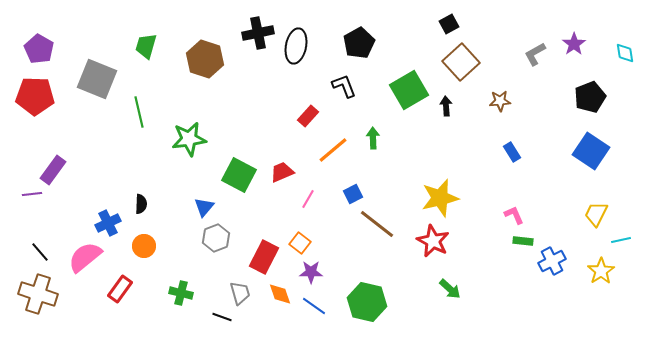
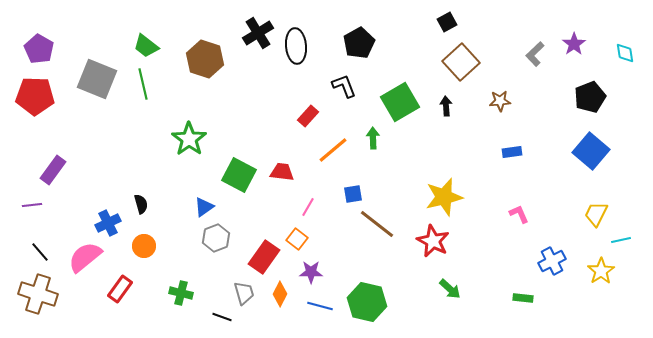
black square at (449, 24): moved 2 px left, 2 px up
black cross at (258, 33): rotated 20 degrees counterclockwise
green trapezoid at (146, 46): rotated 68 degrees counterclockwise
black ellipse at (296, 46): rotated 16 degrees counterclockwise
gray L-shape at (535, 54): rotated 15 degrees counterclockwise
green square at (409, 90): moved 9 px left, 12 px down
green line at (139, 112): moved 4 px right, 28 px up
green star at (189, 139): rotated 28 degrees counterclockwise
blue square at (591, 151): rotated 6 degrees clockwise
blue rectangle at (512, 152): rotated 66 degrees counterclockwise
red trapezoid at (282, 172): rotated 30 degrees clockwise
purple line at (32, 194): moved 11 px down
blue square at (353, 194): rotated 18 degrees clockwise
yellow star at (440, 198): moved 4 px right, 1 px up
pink line at (308, 199): moved 8 px down
black semicircle at (141, 204): rotated 18 degrees counterclockwise
blue triangle at (204, 207): rotated 15 degrees clockwise
pink L-shape at (514, 215): moved 5 px right, 1 px up
green rectangle at (523, 241): moved 57 px down
orange square at (300, 243): moved 3 px left, 4 px up
red rectangle at (264, 257): rotated 8 degrees clockwise
gray trapezoid at (240, 293): moved 4 px right
orange diamond at (280, 294): rotated 45 degrees clockwise
blue line at (314, 306): moved 6 px right; rotated 20 degrees counterclockwise
